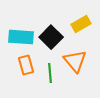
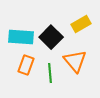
orange rectangle: rotated 36 degrees clockwise
